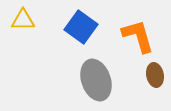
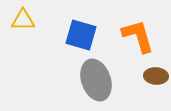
blue square: moved 8 px down; rotated 20 degrees counterclockwise
brown ellipse: moved 1 px right, 1 px down; rotated 75 degrees counterclockwise
